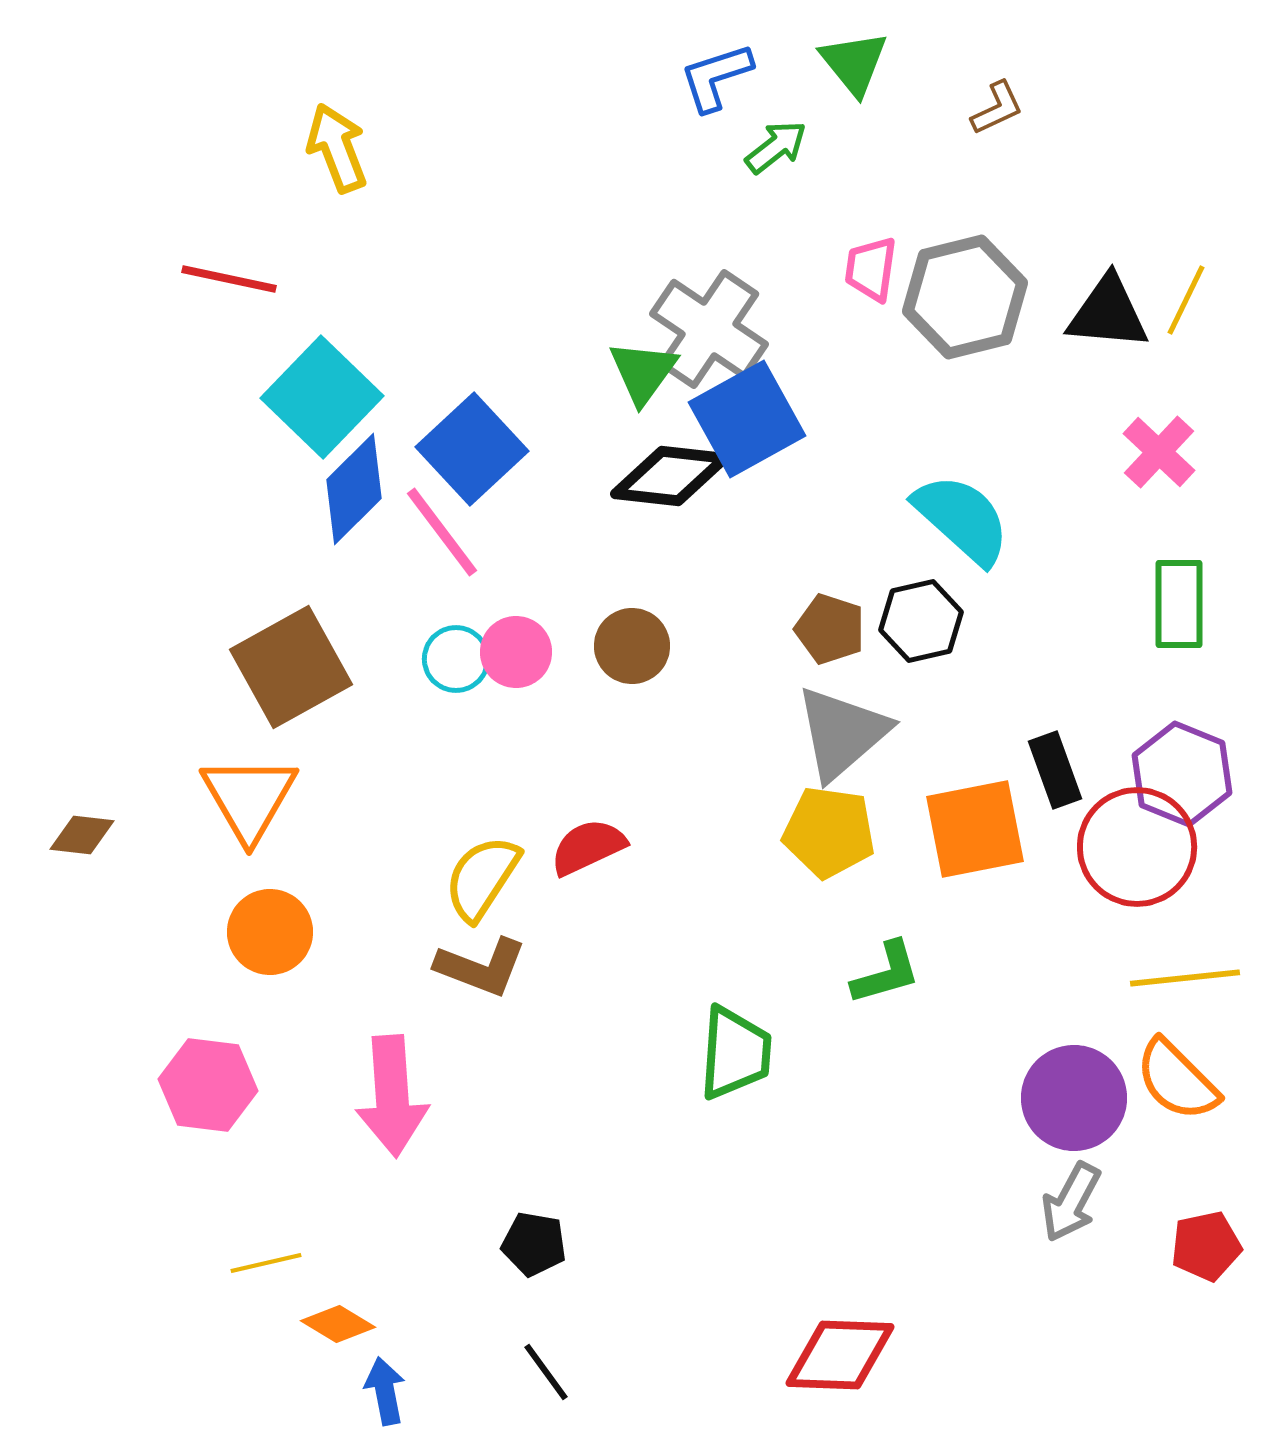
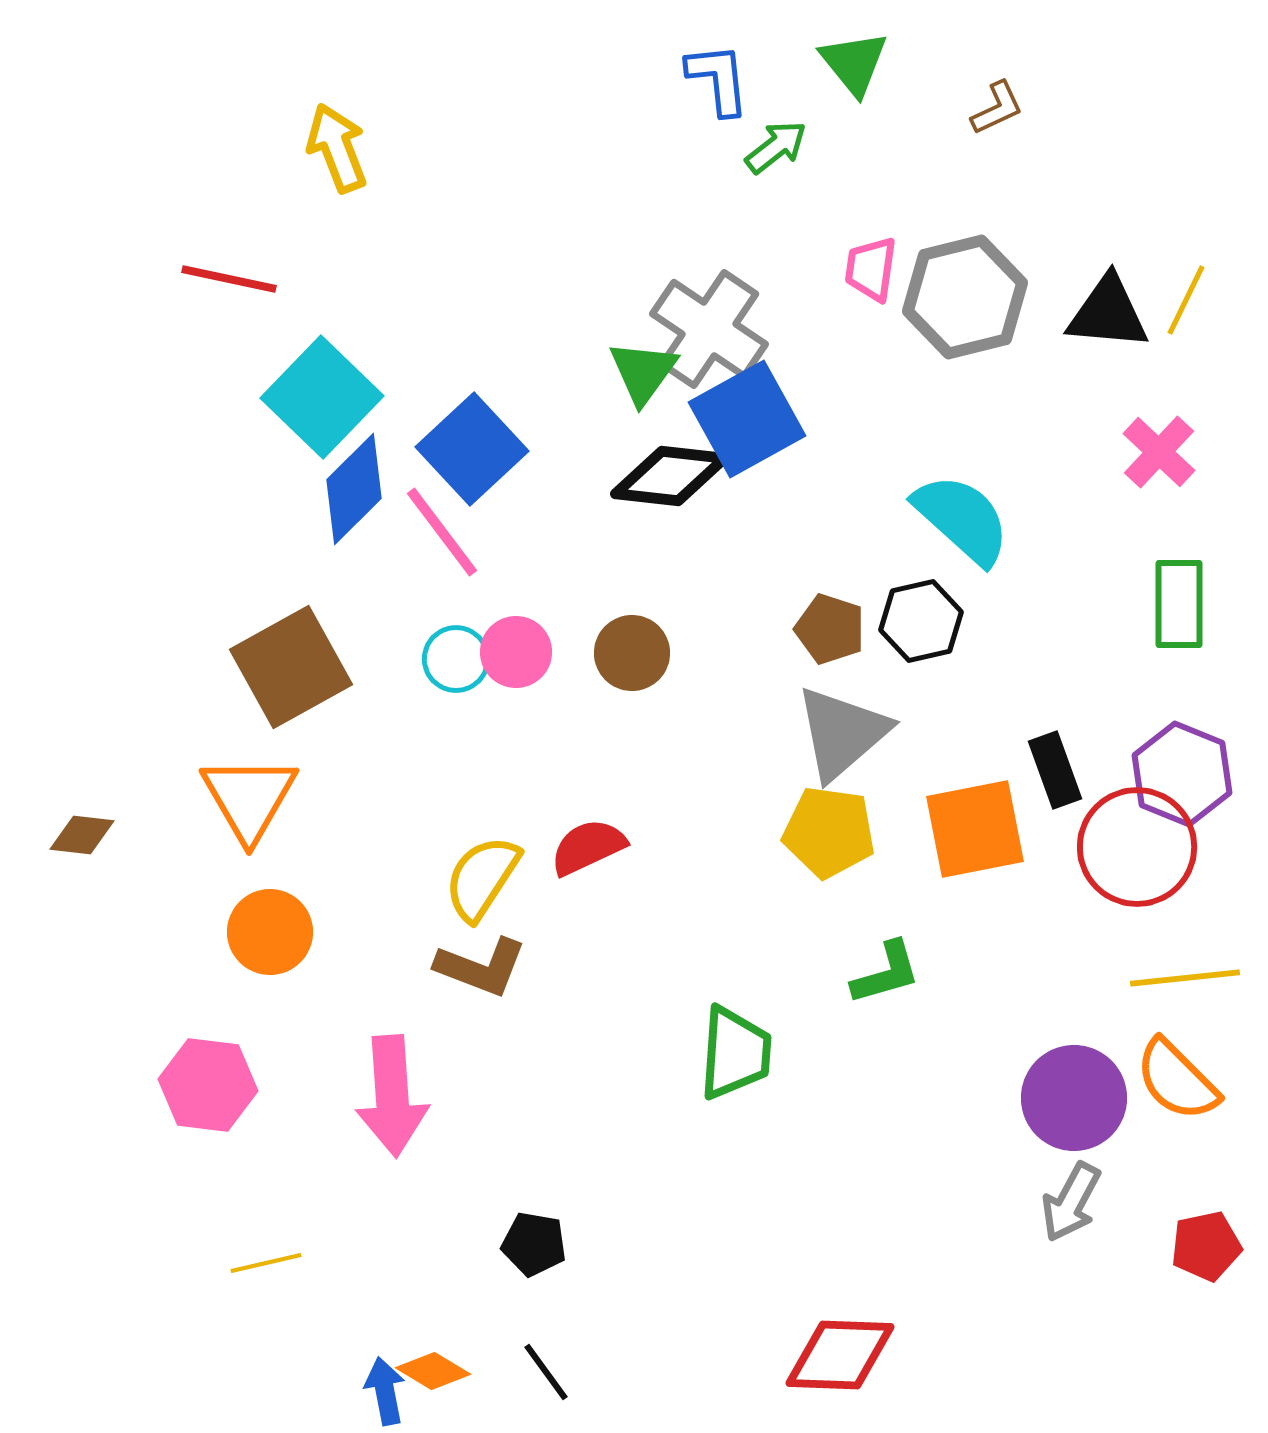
blue L-shape at (716, 77): moved 2 px right, 2 px down; rotated 102 degrees clockwise
brown circle at (632, 646): moved 7 px down
orange diamond at (338, 1324): moved 95 px right, 47 px down
